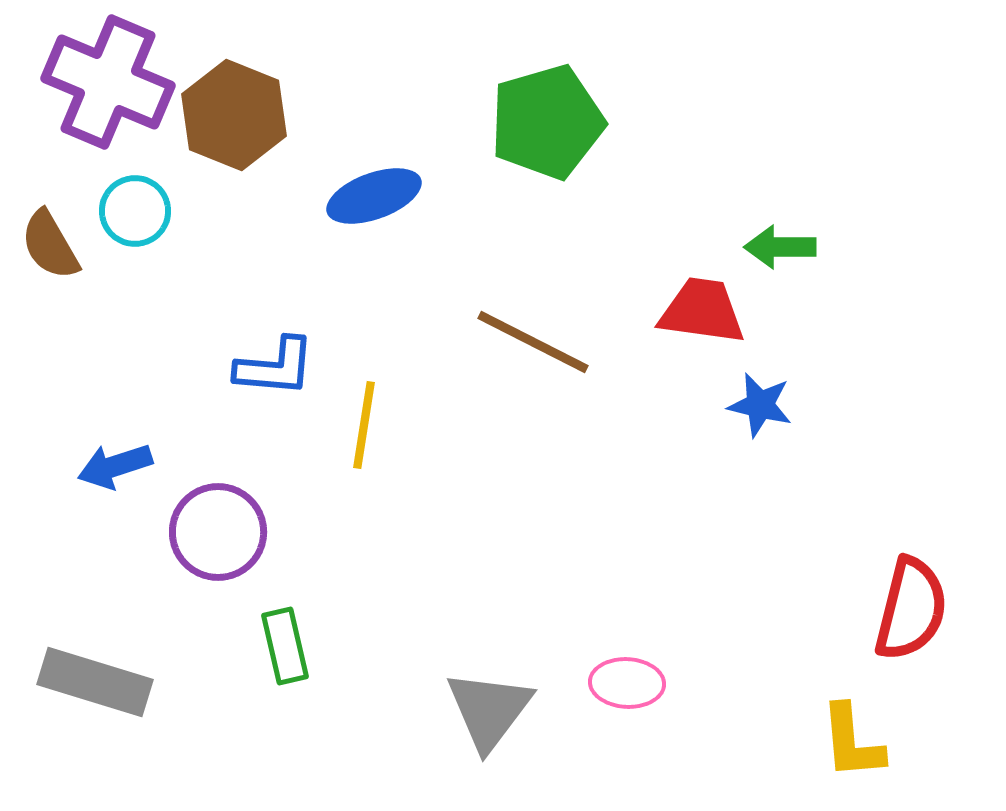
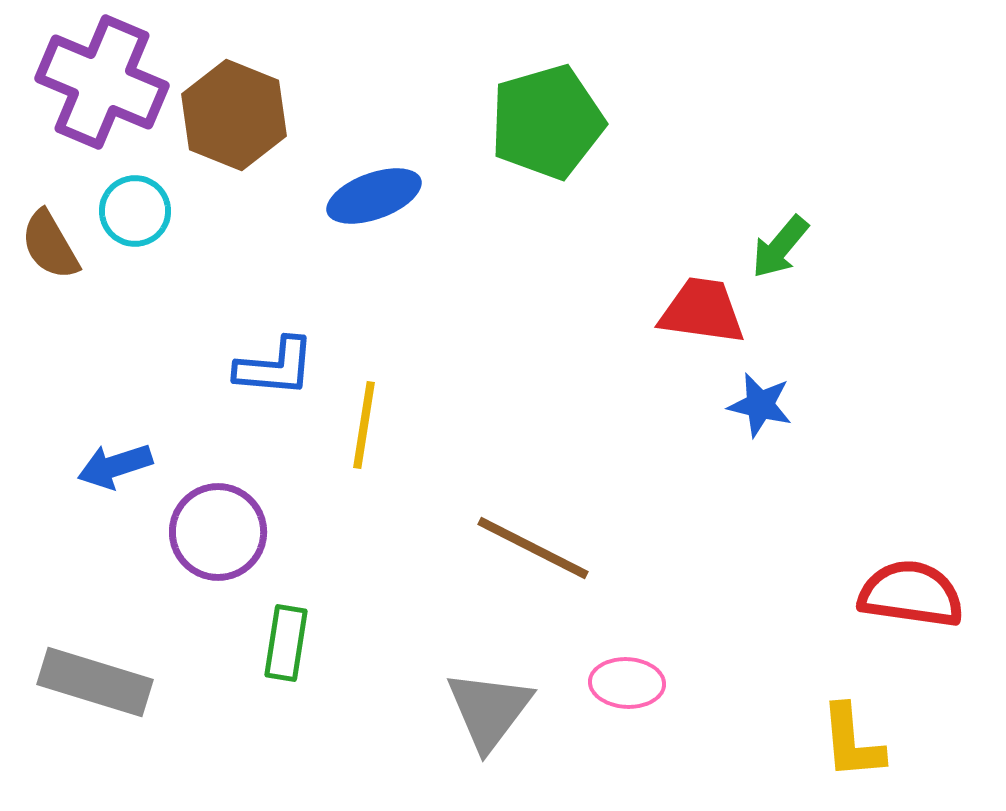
purple cross: moved 6 px left
green arrow: rotated 50 degrees counterclockwise
brown line: moved 206 px down
red semicircle: moved 15 px up; rotated 96 degrees counterclockwise
green rectangle: moved 1 px right, 3 px up; rotated 22 degrees clockwise
